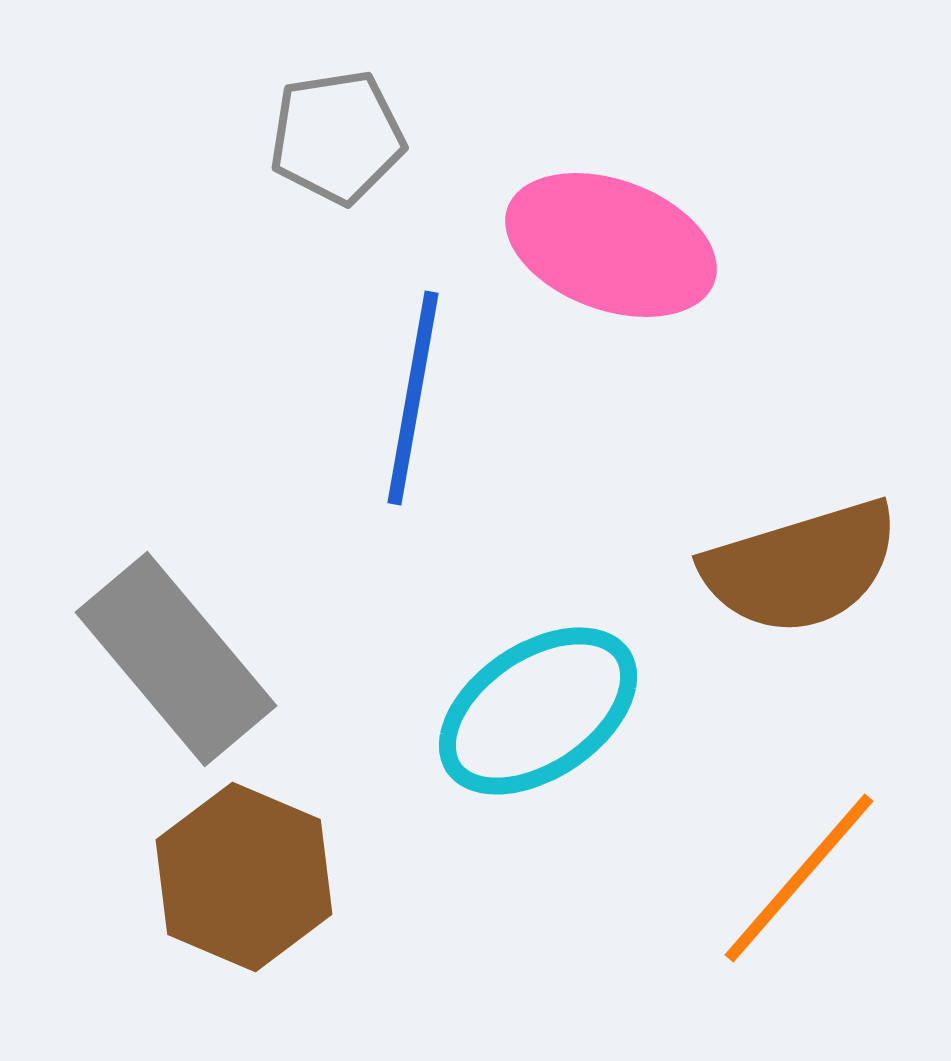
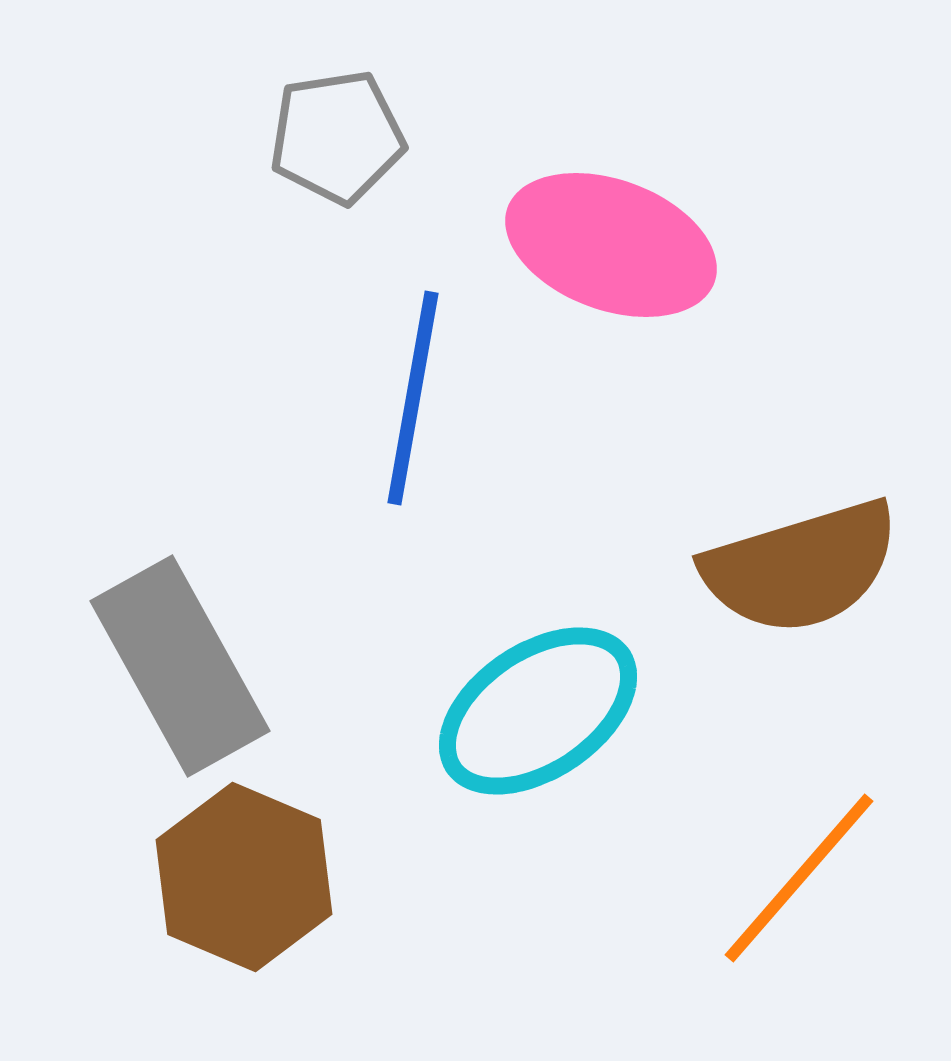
gray rectangle: moved 4 px right, 7 px down; rotated 11 degrees clockwise
